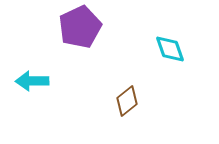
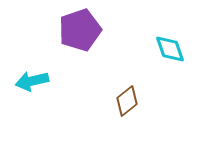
purple pentagon: moved 3 px down; rotated 6 degrees clockwise
cyan arrow: rotated 12 degrees counterclockwise
